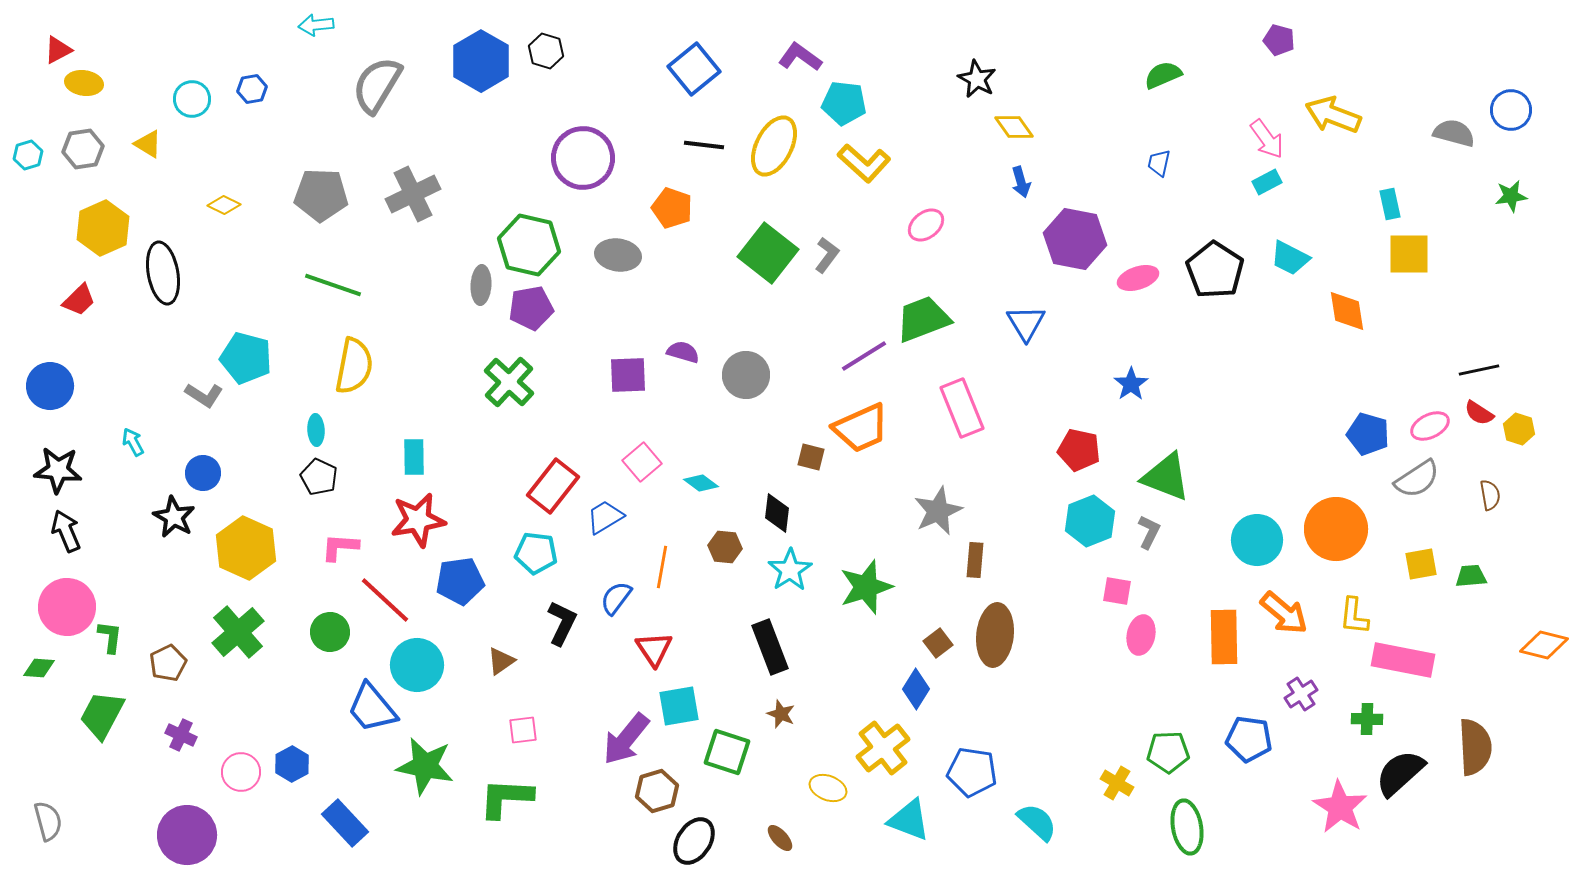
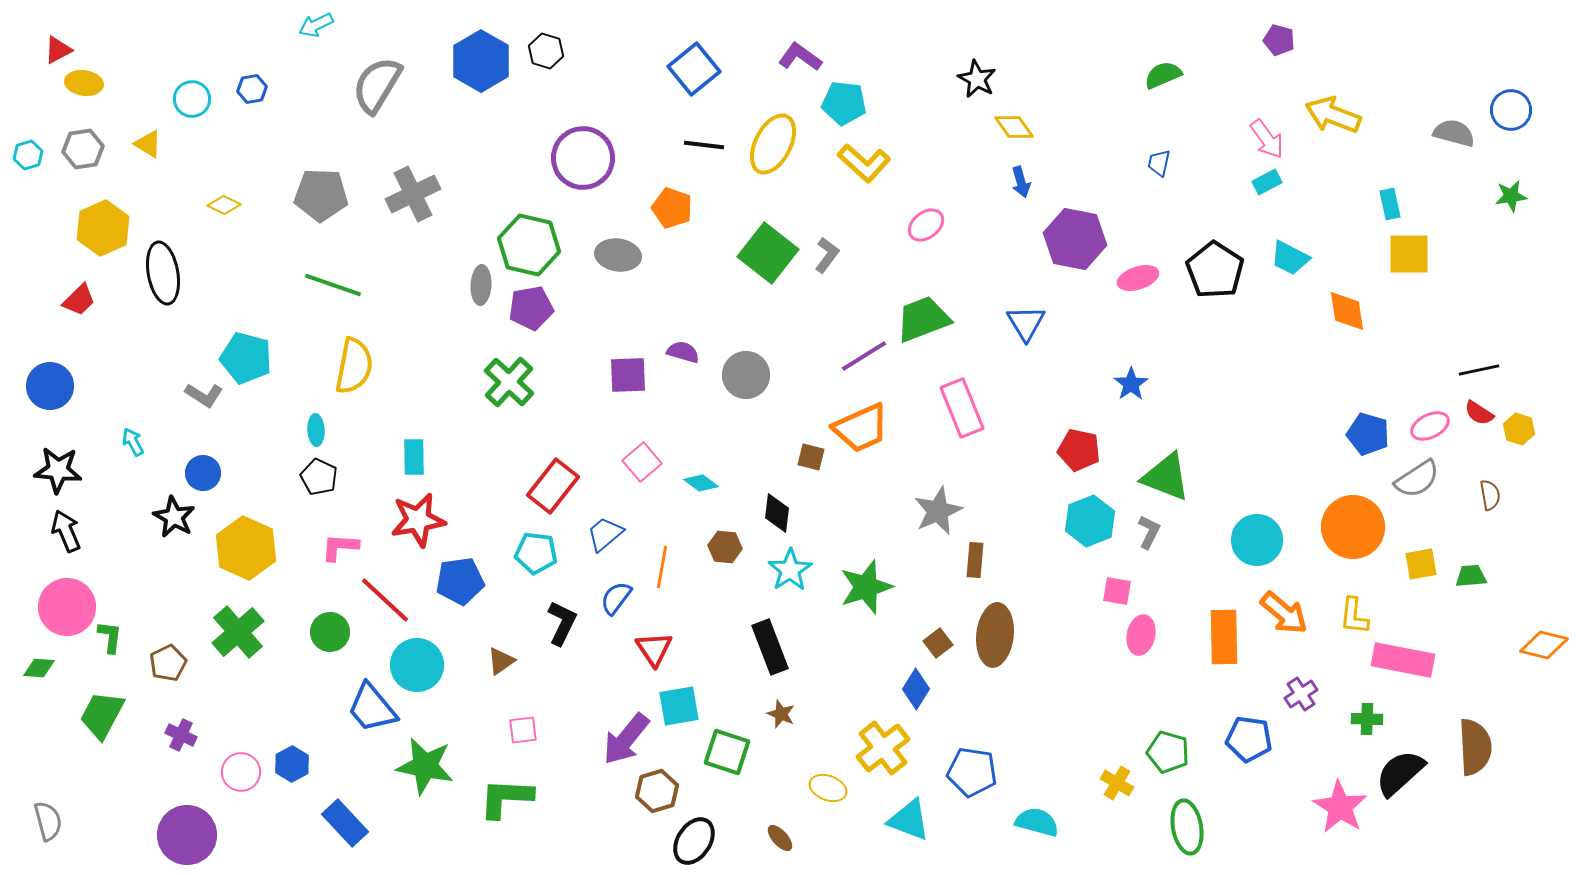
cyan arrow at (316, 25): rotated 20 degrees counterclockwise
yellow ellipse at (774, 146): moved 1 px left, 2 px up
blue trapezoid at (605, 517): moved 17 px down; rotated 9 degrees counterclockwise
orange circle at (1336, 529): moved 17 px right, 2 px up
green pentagon at (1168, 752): rotated 18 degrees clockwise
cyan semicircle at (1037, 822): rotated 27 degrees counterclockwise
